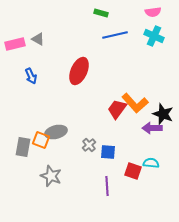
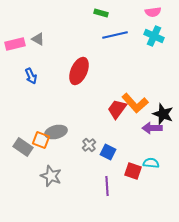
gray rectangle: rotated 66 degrees counterclockwise
blue square: rotated 21 degrees clockwise
